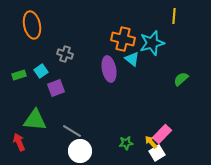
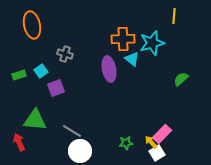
orange cross: rotated 15 degrees counterclockwise
